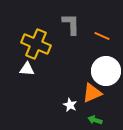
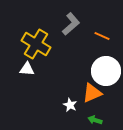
gray L-shape: rotated 50 degrees clockwise
yellow cross: rotated 8 degrees clockwise
